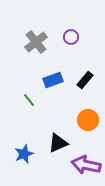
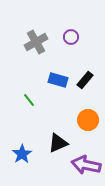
gray cross: rotated 10 degrees clockwise
blue rectangle: moved 5 px right; rotated 36 degrees clockwise
blue star: moved 2 px left; rotated 12 degrees counterclockwise
